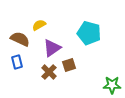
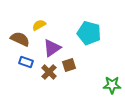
blue rectangle: moved 9 px right; rotated 56 degrees counterclockwise
